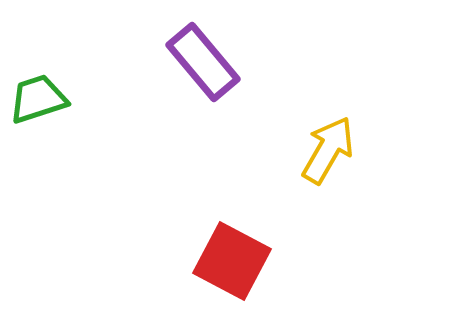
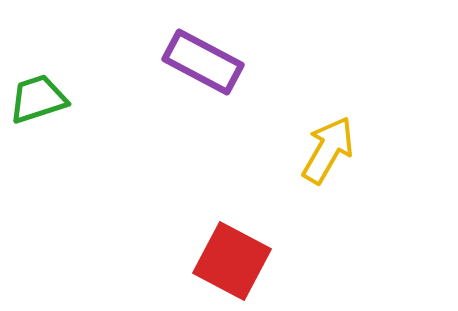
purple rectangle: rotated 22 degrees counterclockwise
